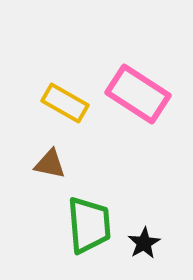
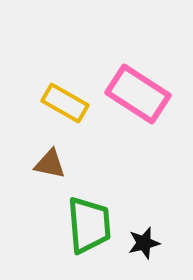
black star: rotated 16 degrees clockwise
